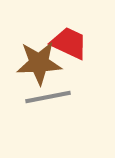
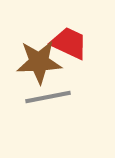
brown star: moved 1 px up
